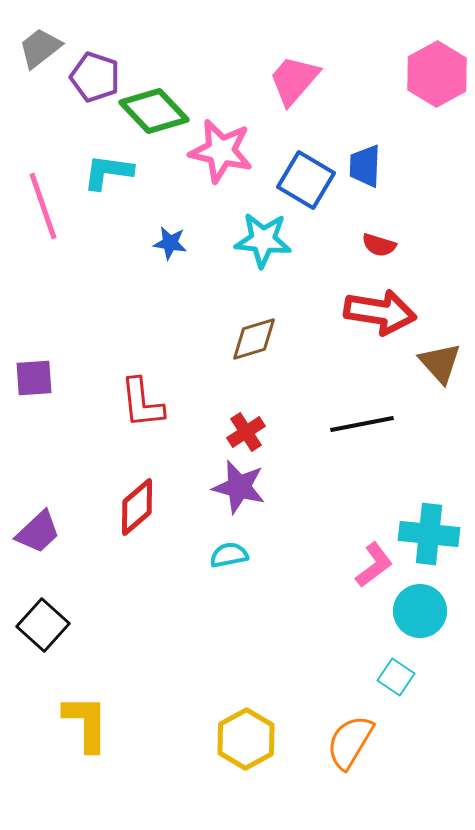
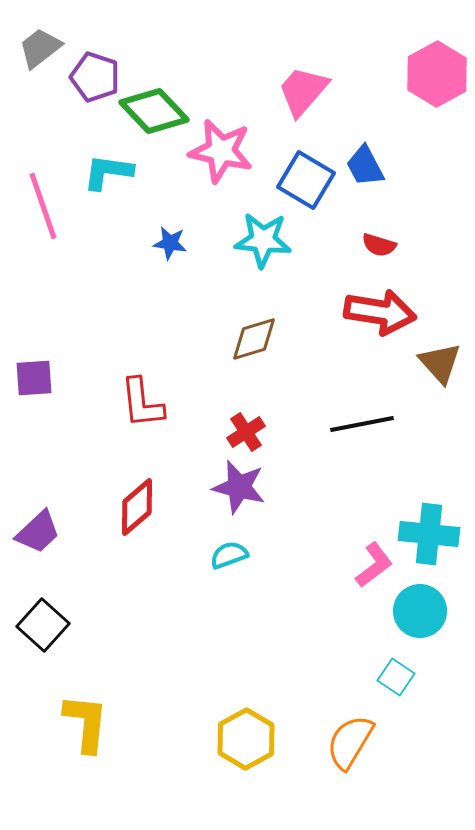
pink trapezoid: moved 9 px right, 11 px down
blue trapezoid: rotated 30 degrees counterclockwise
cyan semicircle: rotated 9 degrees counterclockwise
yellow L-shape: rotated 6 degrees clockwise
